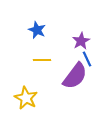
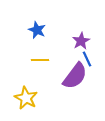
yellow line: moved 2 px left
